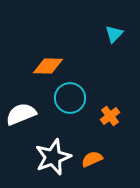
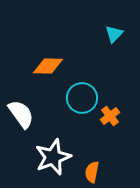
cyan circle: moved 12 px right
white semicircle: rotated 76 degrees clockwise
orange semicircle: moved 13 px down; rotated 55 degrees counterclockwise
